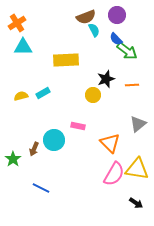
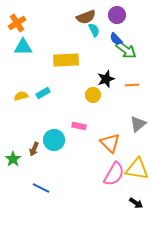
green arrow: moved 1 px left, 1 px up
pink rectangle: moved 1 px right
